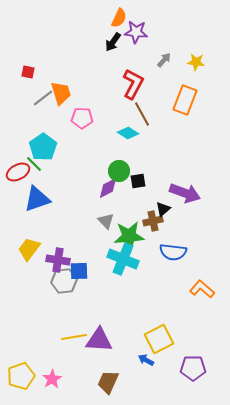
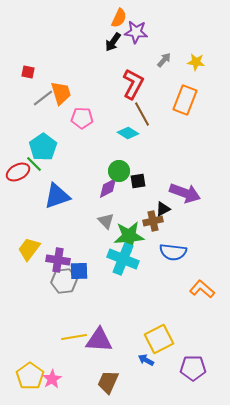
blue triangle: moved 20 px right, 3 px up
black triangle: rotated 14 degrees clockwise
yellow pentagon: moved 9 px right; rotated 16 degrees counterclockwise
